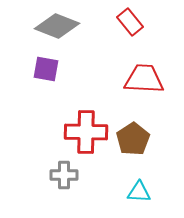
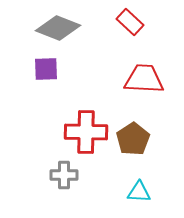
red rectangle: rotated 8 degrees counterclockwise
gray diamond: moved 1 px right, 2 px down
purple square: rotated 12 degrees counterclockwise
